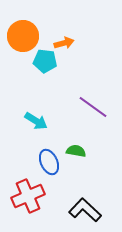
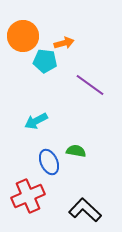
purple line: moved 3 px left, 22 px up
cyan arrow: rotated 120 degrees clockwise
